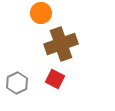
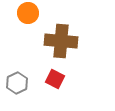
orange circle: moved 13 px left
brown cross: moved 3 px up; rotated 24 degrees clockwise
